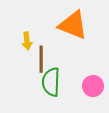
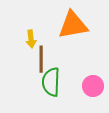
orange triangle: rotated 32 degrees counterclockwise
yellow arrow: moved 4 px right, 2 px up
